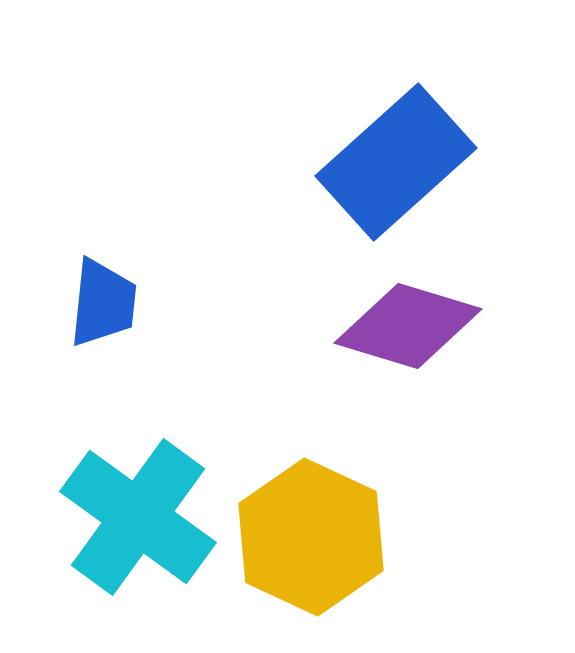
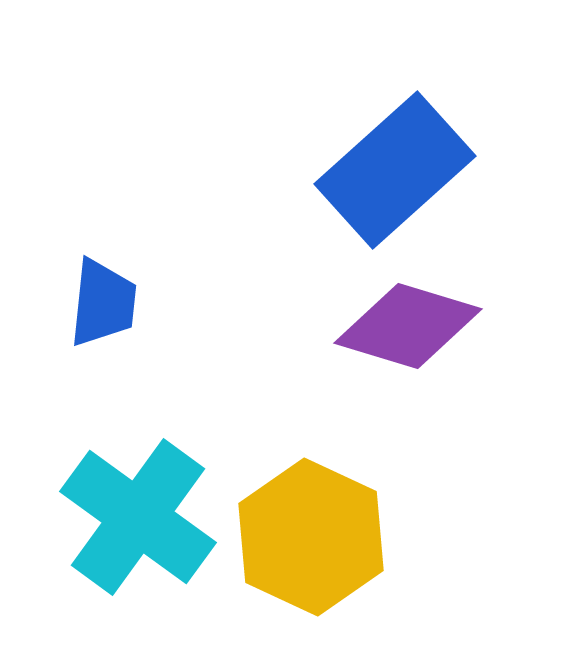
blue rectangle: moved 1 px left, 8 px down
